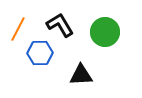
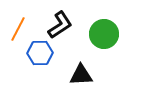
black L-shape: rotated 88 degrees clockwise
green circle: moved 1 px left, 2 px down
